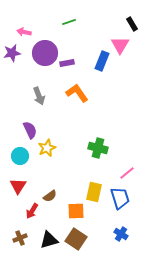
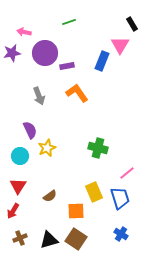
purple rectangle: moved 3 px down
yellow rectangle: rotated 36 degrees counterclockwise
red arrow: moved 19 px left
